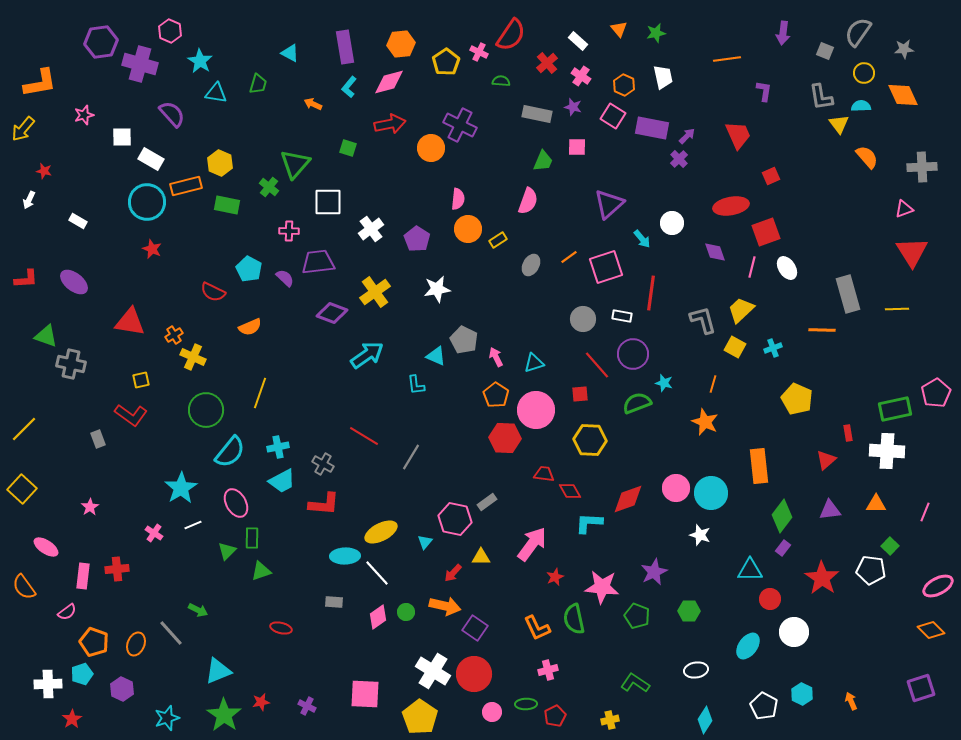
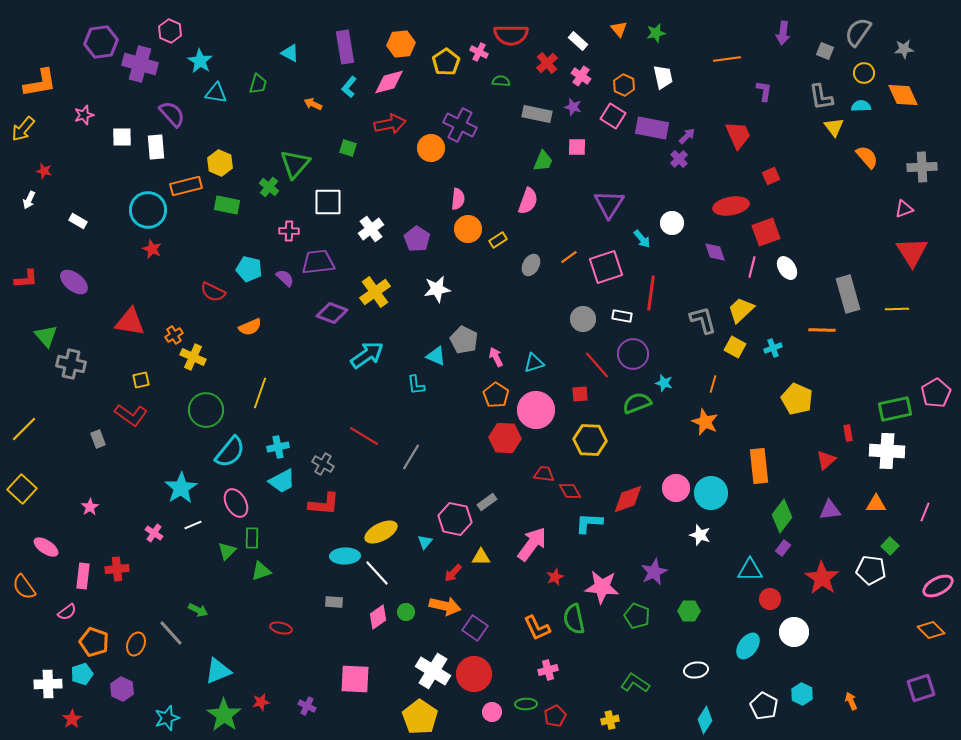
red semicircle at (511, 35): rotated 56 degrees clockwise
yellow triangle at (839, 124): moved 5 px left, 3 px down
white rectangle at (151, 159): moved 5 px right, 12 px up; rotated 55 degrees clockwise
cyan circle at (147, 202): moved 1 px right, 8 px down
purple triangle at (609, 204): rotated 16 degrees counterclockwise
cyan pentagon at (249, 269): rotated 15 degrees counterclockwise
green triangle at (46, 336): rotated 30 degrees clockwise
pink square at (365, 694): moved 10 px left, 15 px up
